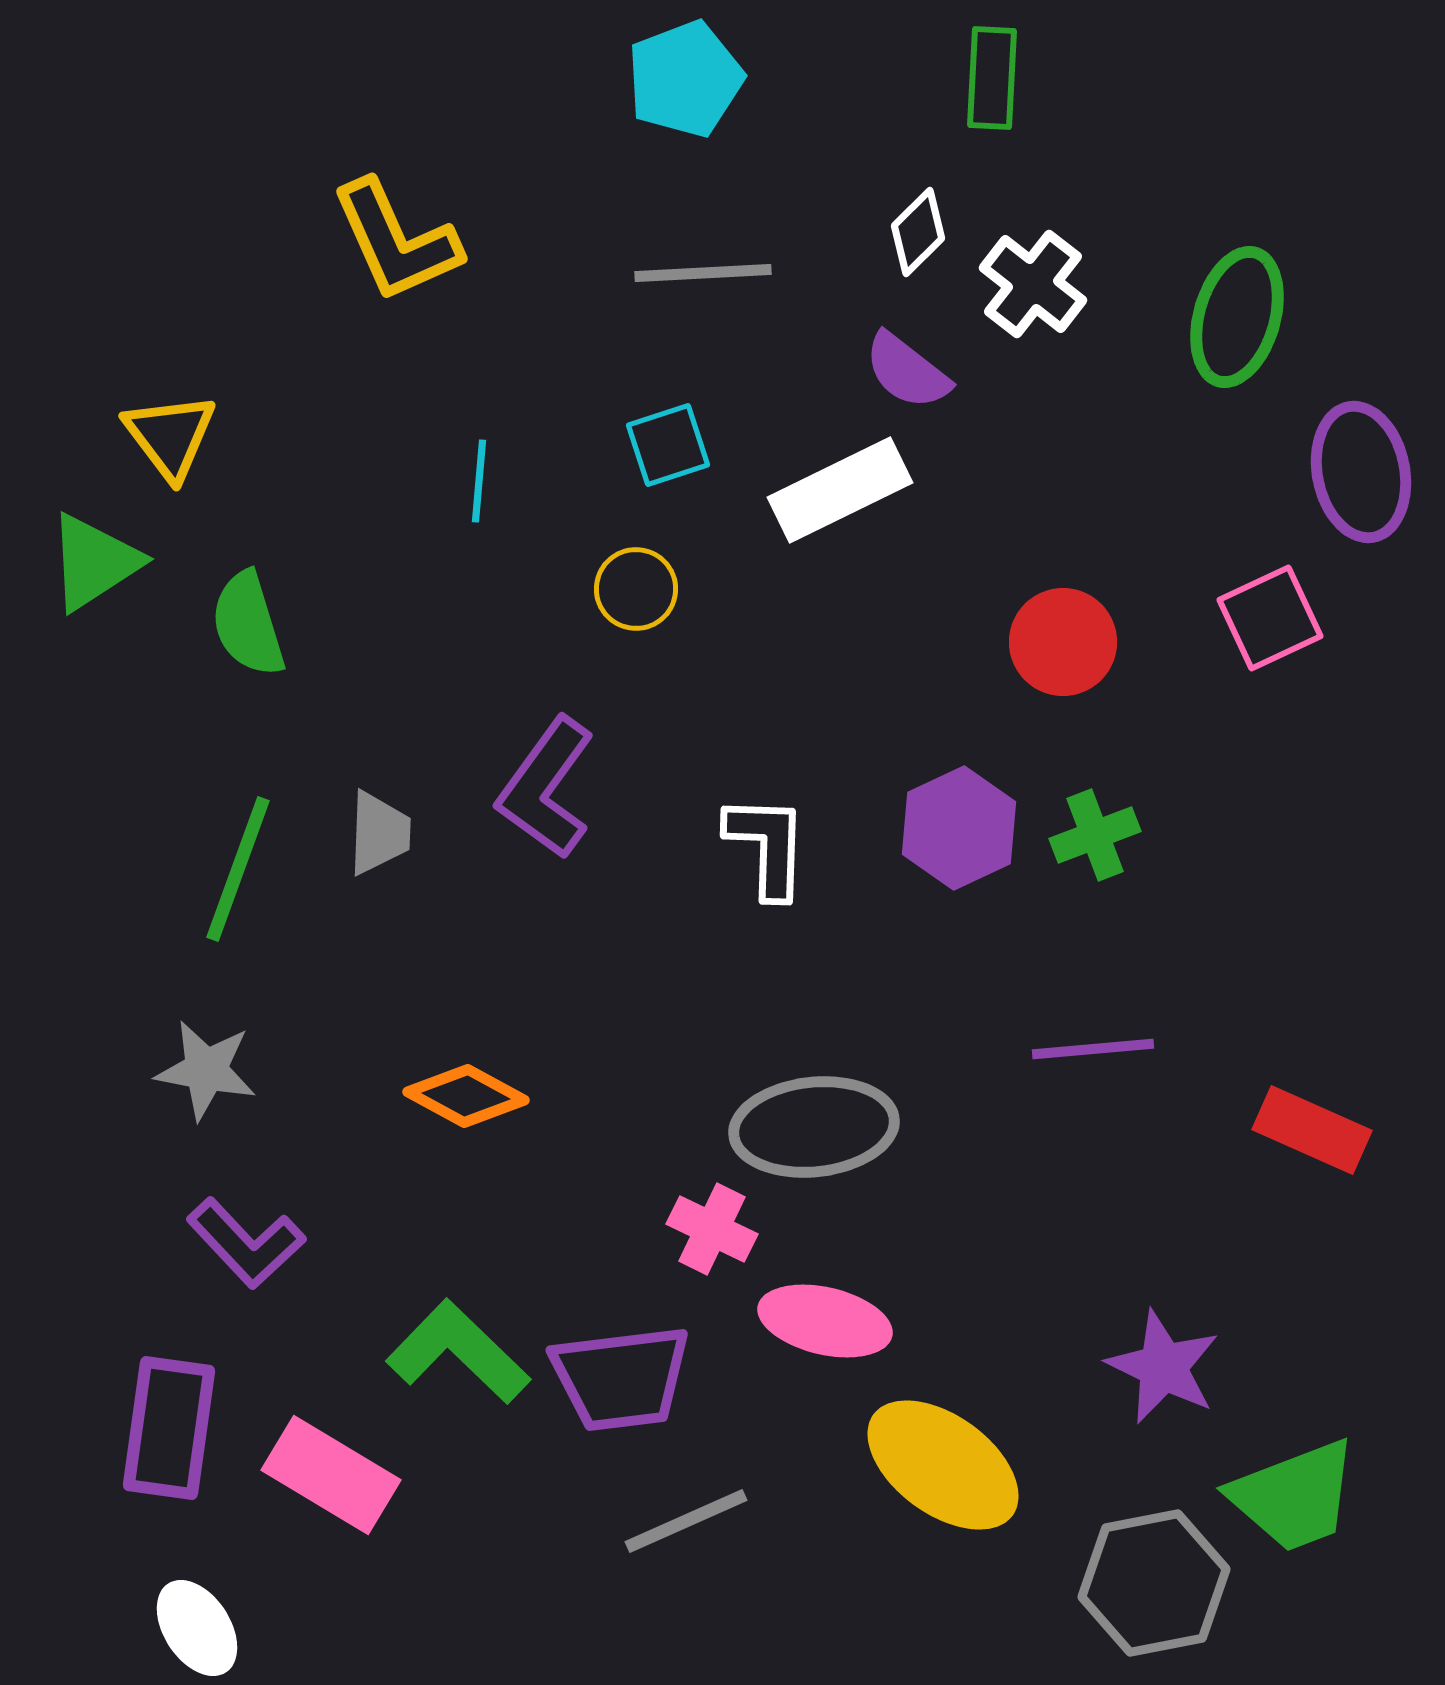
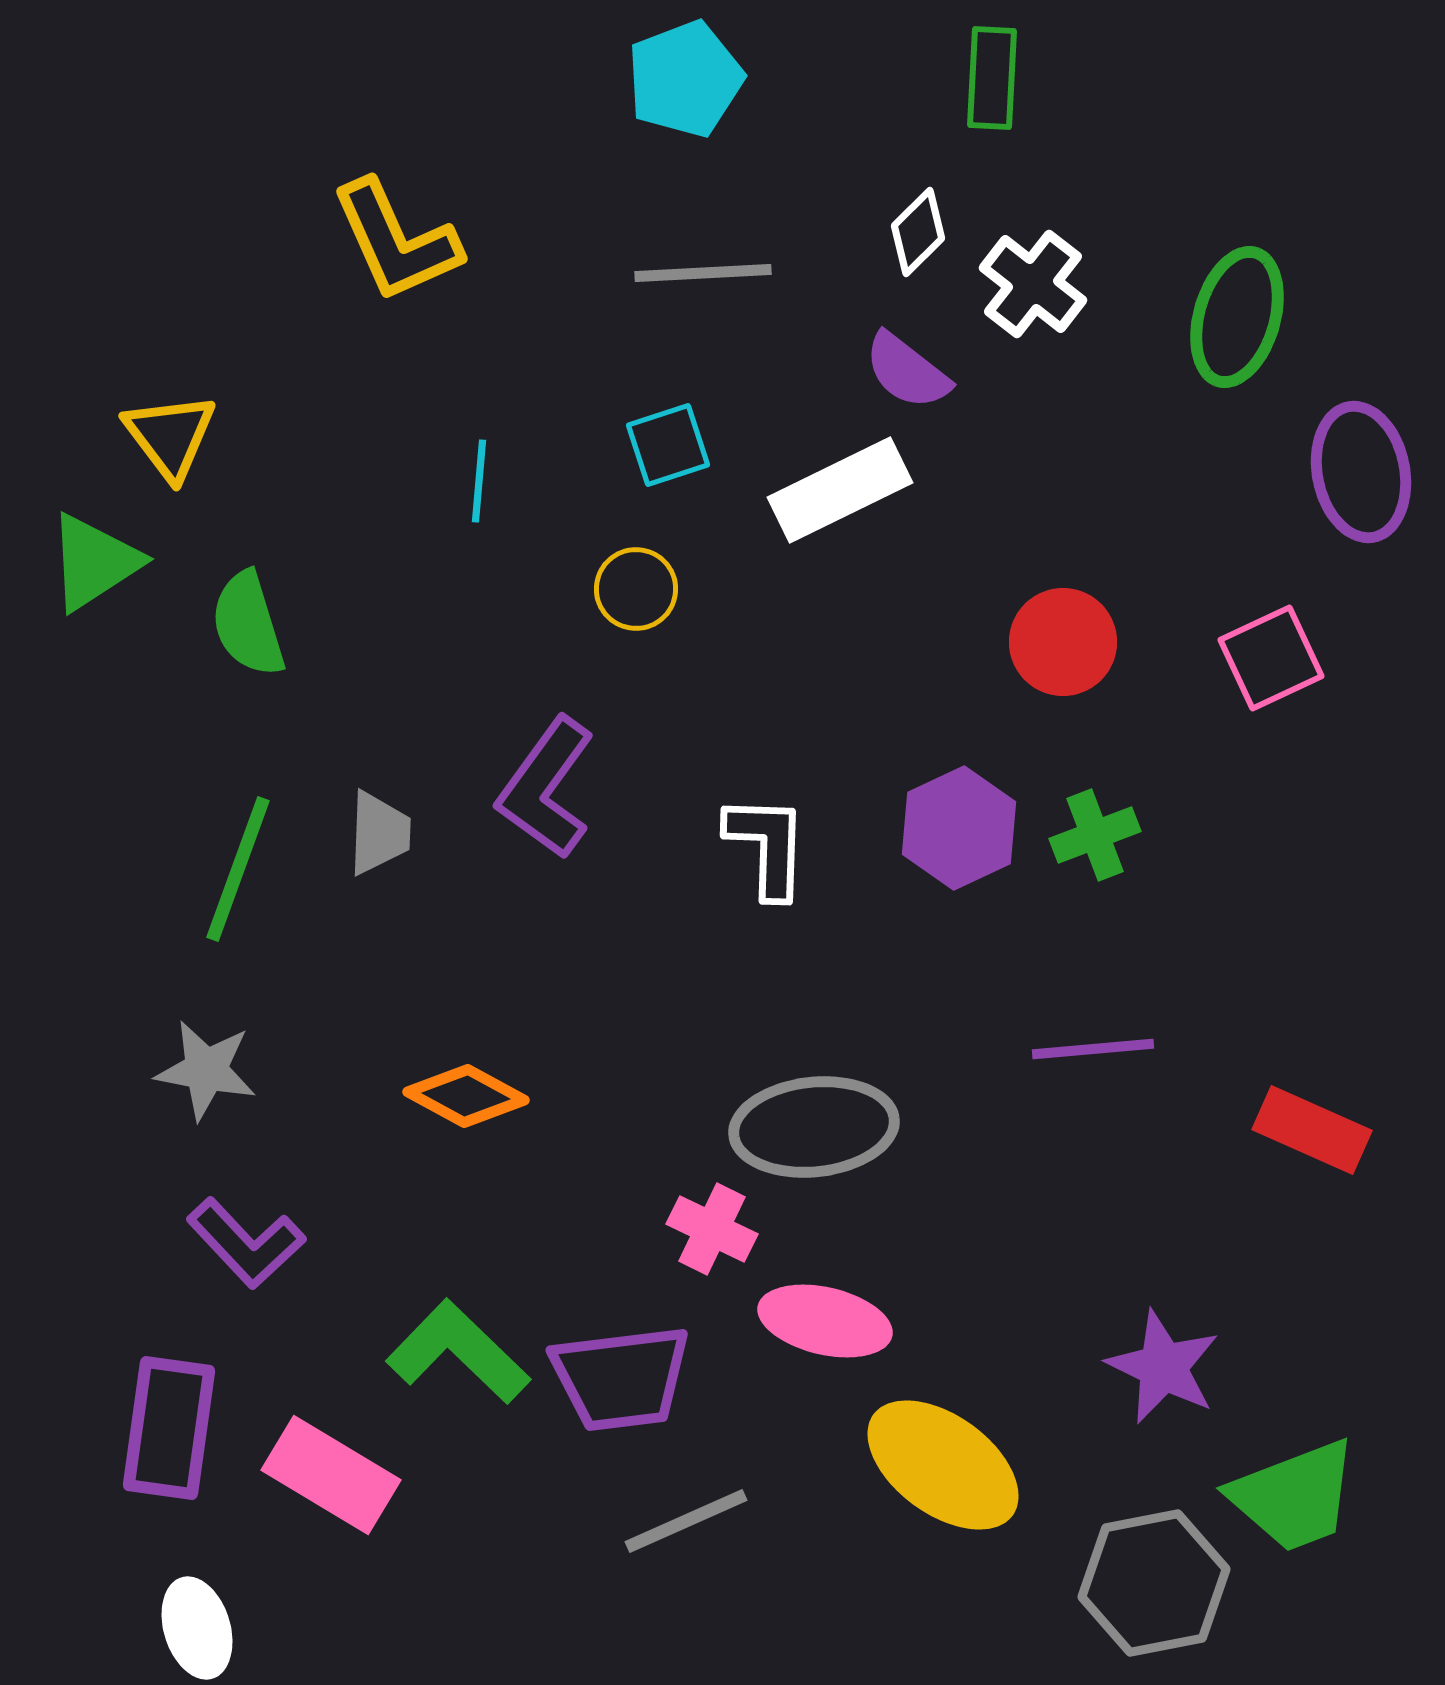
pink square at (1270, 618): moved 1 px right, 40 px down
white ellipse at (197, 1628): rotated 16 degrees clockwise
